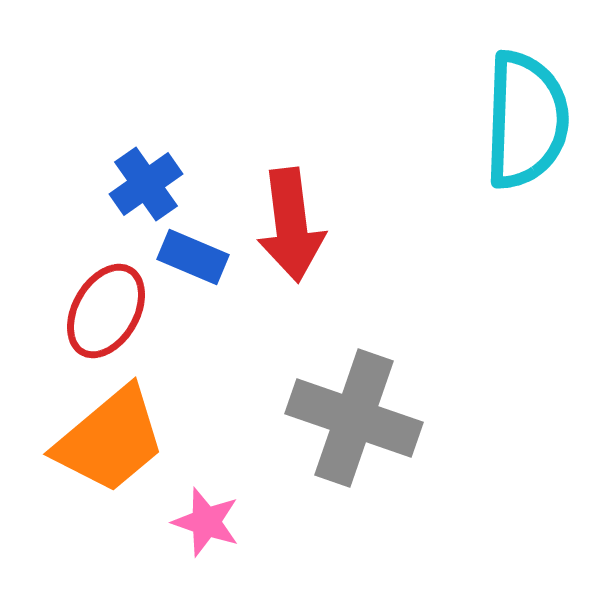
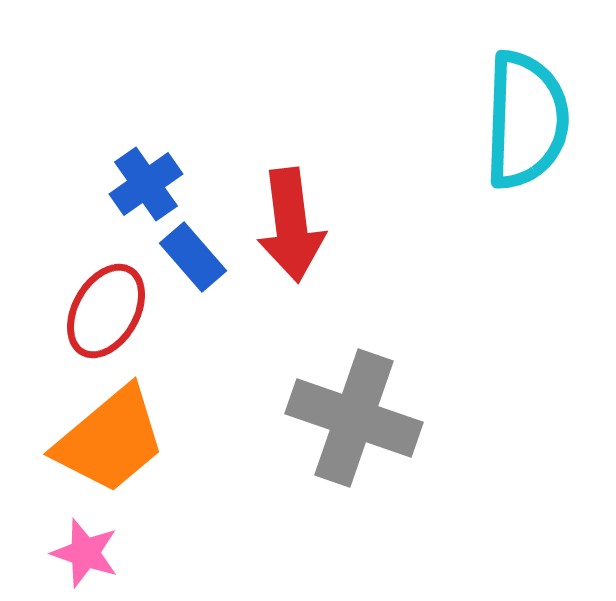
blue rectangle: rotated 26 degrees clockwise
pink star: moved 121 px left, 31 px down
